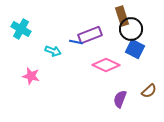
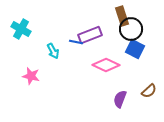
cyan arrow: rotated 42 degrees clockwise
